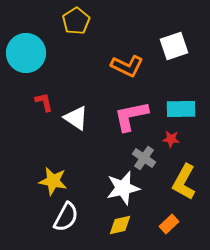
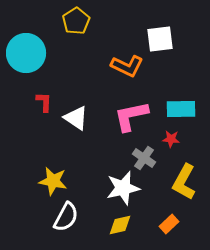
white square: moved 14 px left, 7 px up; rotated 12 degrees clockwise
red L-shape: rotated 15 degrees clockwise
